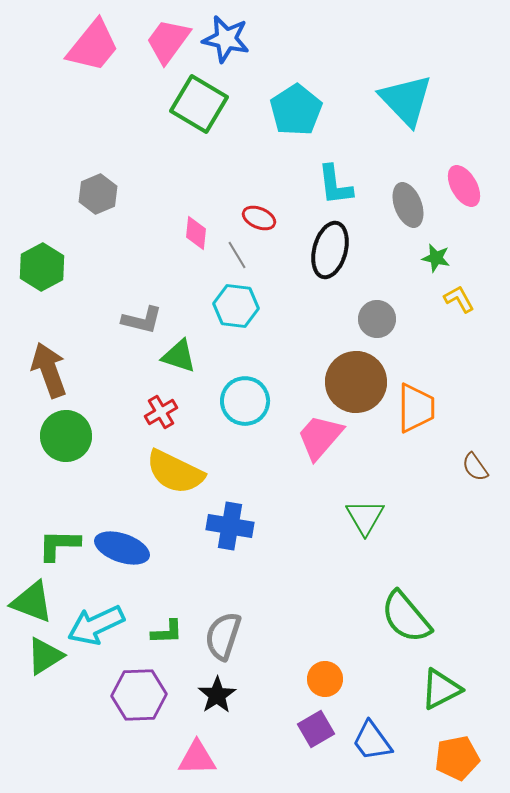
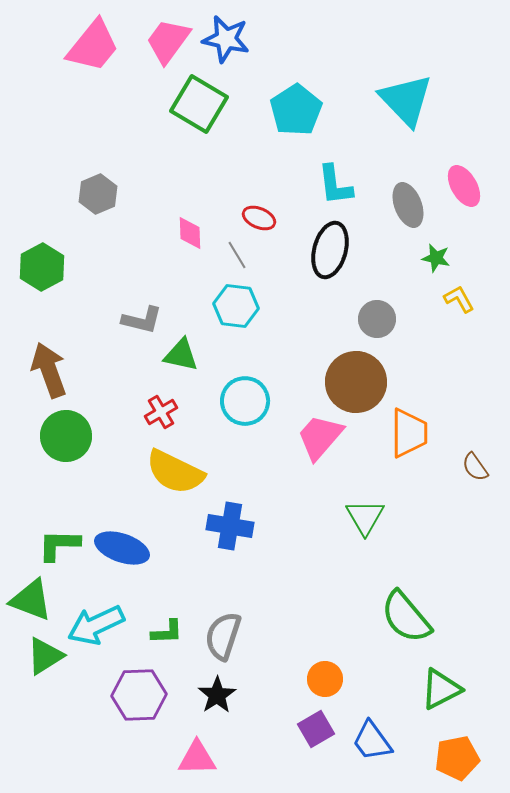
pink diamond at (196, 233): moved 6 px left; rotated 8 degrees counterclockwise
green triangle at (179, 356): moved 2 px right, 1 px up; rotated 6 degrees counterclockwise
orange trapezoid at (416, 408): moved 7 px left, 25 px down
green triangle at (32, 602): moved 1 px left, 2 px up
